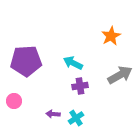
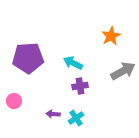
purple pentagon: moved 2 px right, 3 px up
gray arrow: moved 3 px right, 4 px up
